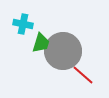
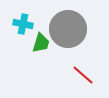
gray circle: moved 5 px right, 22 px up
